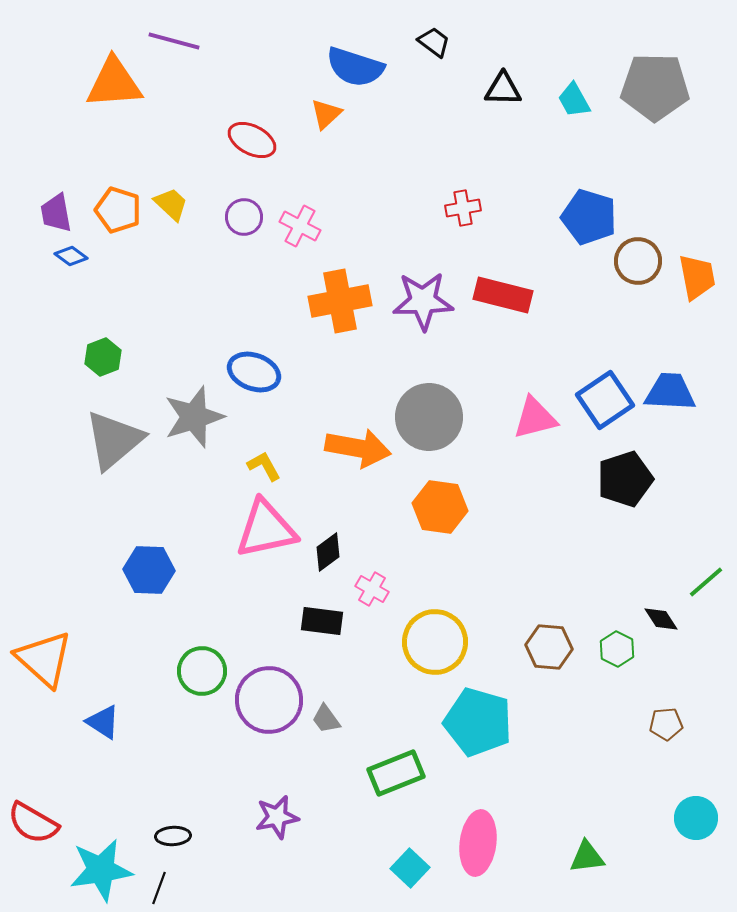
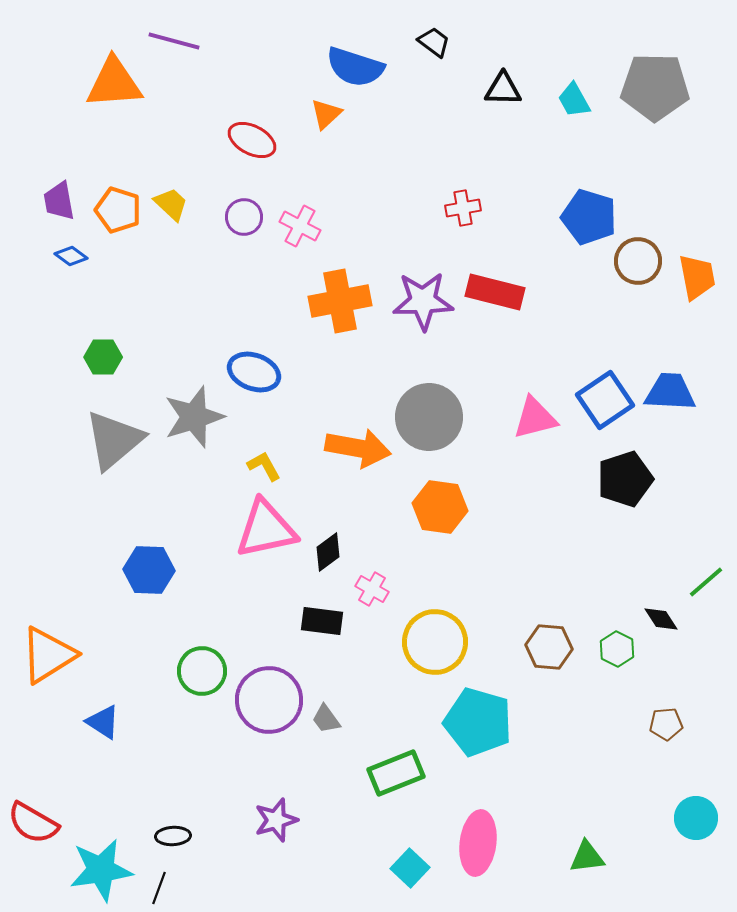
purple trapezoid at (56, 213): moved 3 px right, 12 px up
red rectangle at (503, 295): moved 8 px left, 3 px up
green hexagon at (103, 357): rotated 21 degrees clockwise
orange triangle at (44, 659): moved 4 px right, 4 px up; rotated 46 degrees clockwise
purple star at (277, 817): moved 1 px left, 3 px down; rotated 6 degrees counterclockwise
